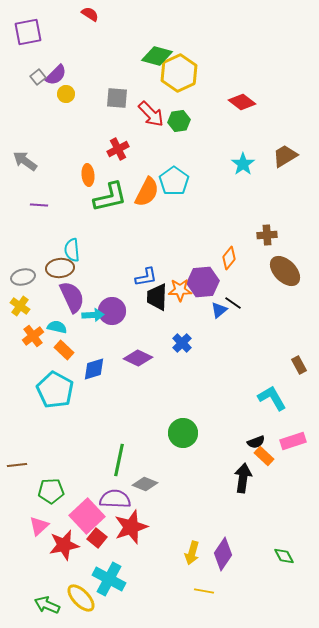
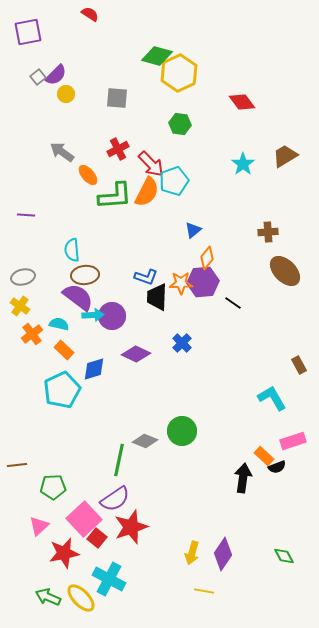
red diamond at (242, 102): rotated 16 degrees clockwise
red arrow at (151, 114): moved 50 px down
green hexagon at (179, 121): moved 1 px right, 3 px down; rotated 15 degrees clockwise
gray arrow at (25, 161): moved 37 px right, 9 px up
orange ellipse at (88, 175): rotated 35 degrees counterclockwise
cyan pentagon at (174, 181): rotated 16 degrees clockwise
green L-shape at (110, 197): moved 5 px right, 1 px up; rotated 9 degrees clockwise
purple line at (39, 205): moved 13 px left, 10 px down
brown cross at (267, 235): moved 1 px right, 3 px up
orange diamond at (229, 258): moved 22 px left
brown ellipse at (60, 268): moved 25 px right, 7 px down
blue L-shape at (146, 277): rotated 30 degrees clockwise
orange star at (180, 290): moved 1 px right, 7 px up
purple semicircle at (72, 297): moved 6 px right; rotated 28 degrees counterclockwise
blue triangle at (219, 310): moved 26 px left, 80 px up
purple circle at (112, 311): moved 5 px down
cyan semicircle at (57, 327): moved 2 px right, 3 px up
orange cross at (33, 336): moved 1 px left, 2 px up
purple diamond at (138, 358): moved 2 px left, 4 px up
cyan pentagon at (55, 390): moved 7 px right; rotated 18 degrees clockwise
green circle at (183, 433): moved 1 px left, 2 px up
black semicircle at (256, 442): moved 21 px right, 25 px down
gray diamond at (145, 484): moved 43 px up
green pentagon at (51, 491): moved 2 px right, 4 px up
purple semicircle at (115, 499): rotated 144 degrees clockwise
pink square at (87, 516): moved 3 px left, 3 px down
red star at (64, 545): moved 8 px down
green arrow at (47, 605): moved 1 px right, 8 px up
